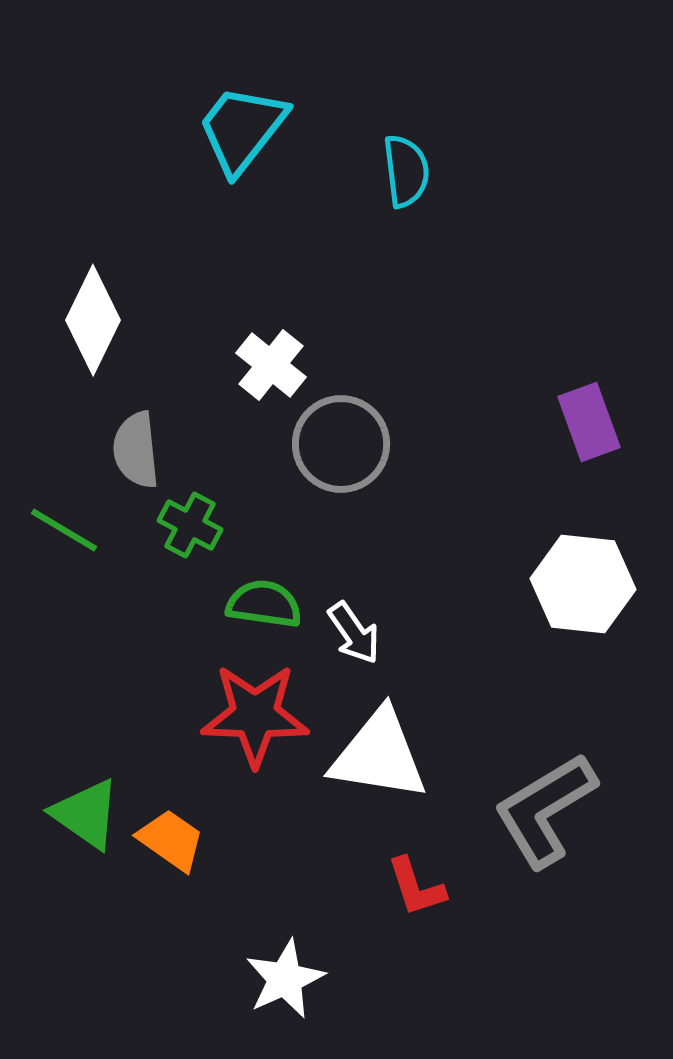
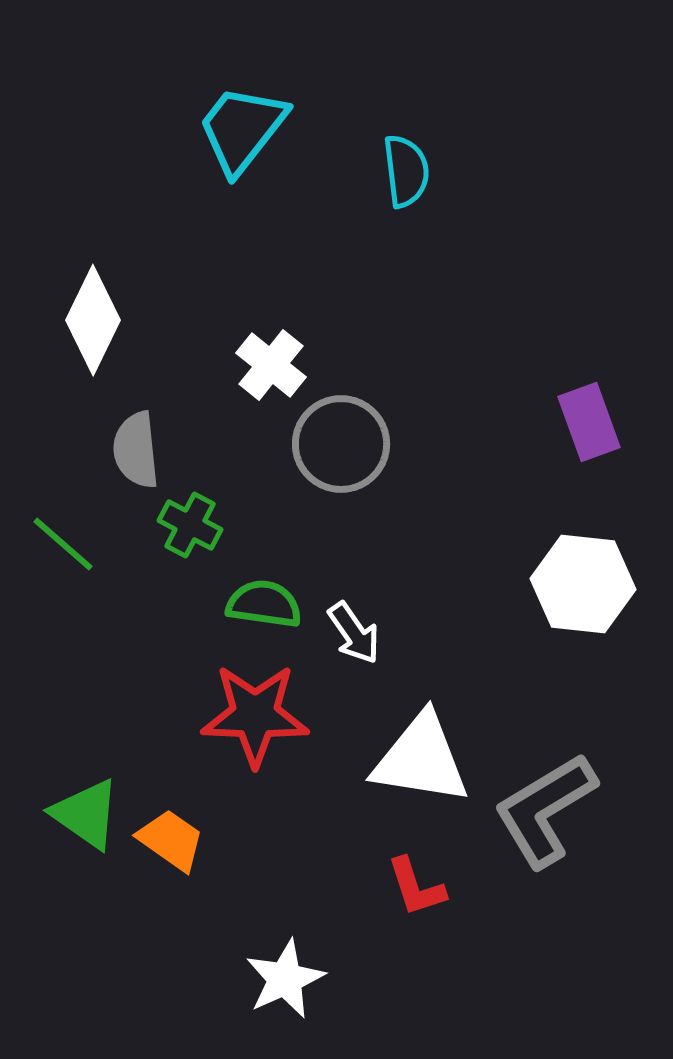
green line: moved 1 px left, 14 px down; rotated 10 degrees clockwise
white triangle: moved 42 px right, 4 px down
